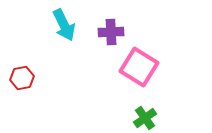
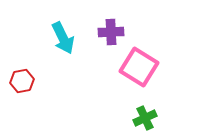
cyan arrow: moved 1 px left, 13 px down
red hexagon: moved 3 px down
green cross: rotated 10 degrees clockwise
